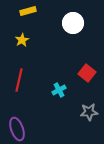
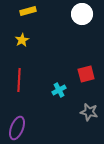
white circle: moved 9 px right, 9 px up
red square: moved 1 px left, 1 px down; rotated 36 degrees clockwise
red line: rotated 10 degrees counterclockwise
gray star: rotated 18 degrees clockwise
purple ellipse: moved 1 px up; rotated 40 degrees clockwise
